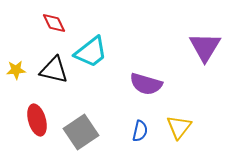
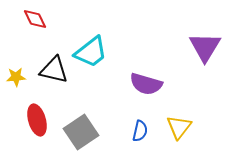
red diamond: moved 19 px left, 4 px up
yellow star: moved 7 px down
